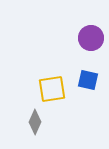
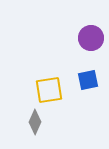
blue square: rotated 25 degrees counterclockwise
yellow square: moved 3 px left, 1 px down
